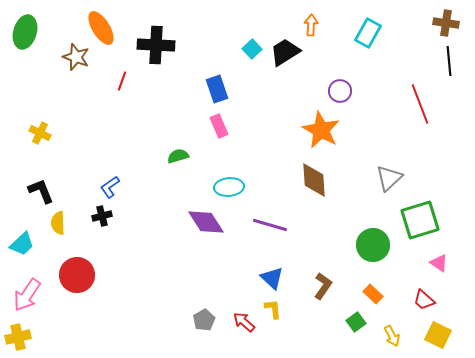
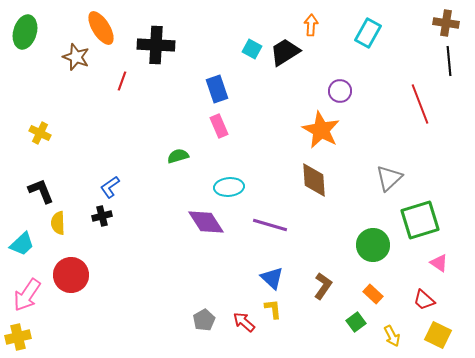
cyan square at (252, 49): rotated 18 degrees counterclockwise
red circle at (77, 275): moved 6 px left
